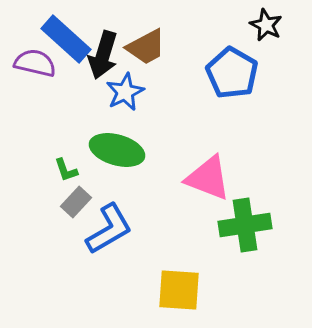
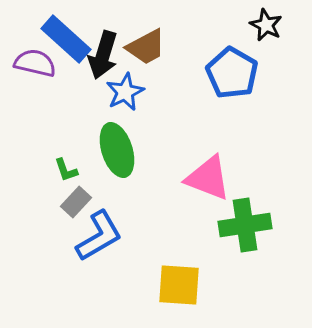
green ellipse: rotated 56 degrees clockwise
blue L-shape: moved 10 px left, 7 px down
yellow square: moved 5 px up
